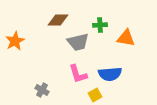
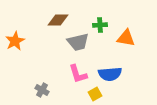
yellow square: moved 1 px up
